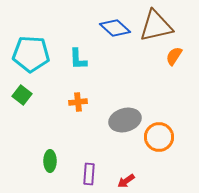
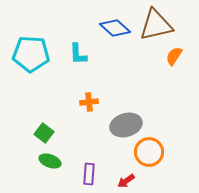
brown triangle: moved 1 px up
cyan L-shape: moved 5 px up
green square: moved 22 px right, 38 px down
orange cross: moved 11 px right
gray ellipse: moved 1 px right, 5 px down
orange circle: moved 10 px left, 15 px down
green ellipse: rotated 70 degrees counterclockwise
